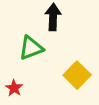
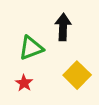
black arrow: moved 10 px right, 10 px down
red star: moved 10 px right, 5 px up
